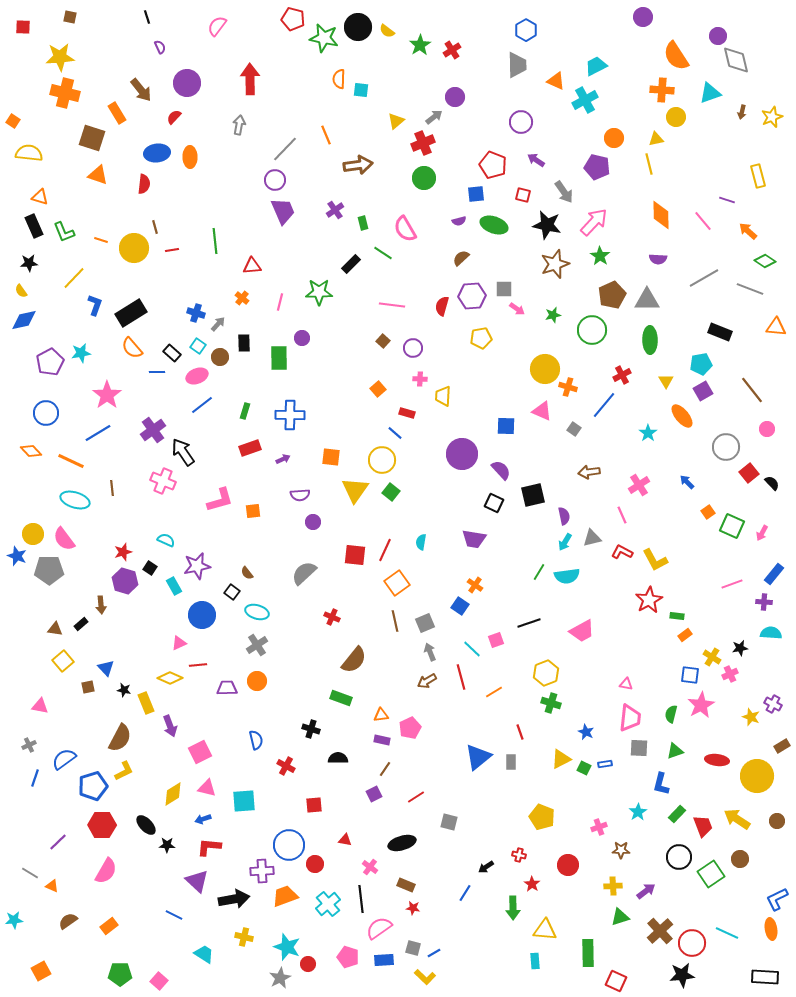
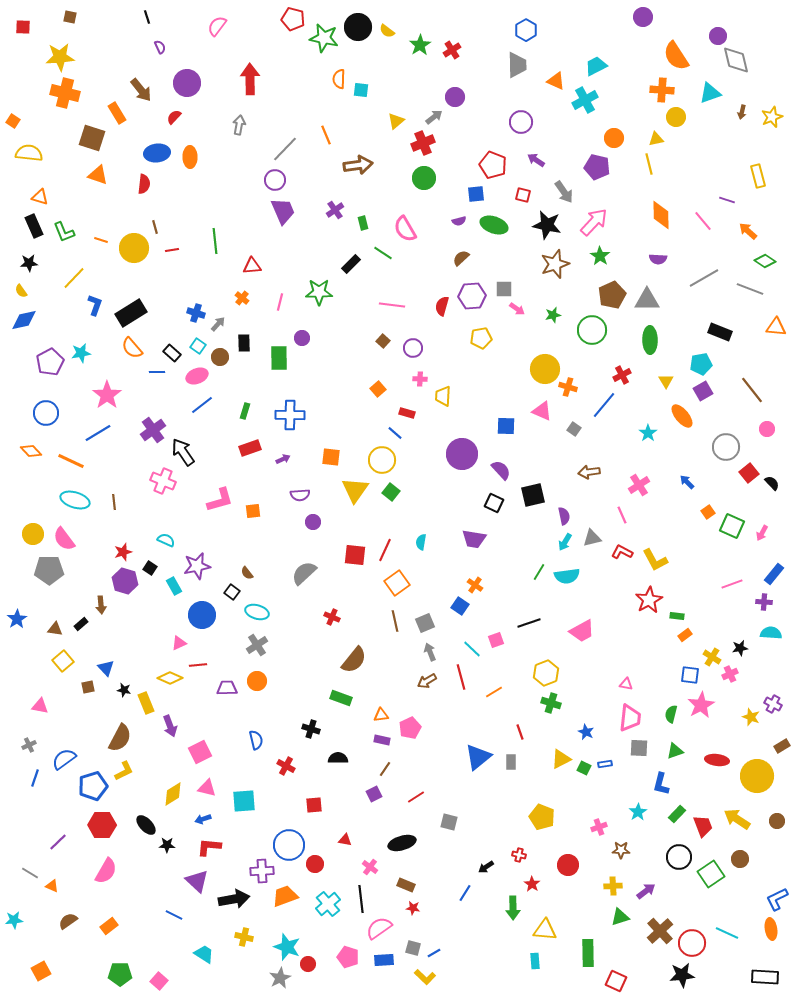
brown line at (112, 488): moved 2 px right, 14 px down
blue star at (17, 556): moved 63 px down; rotated 18 degrees clockwise
